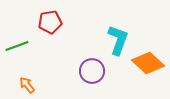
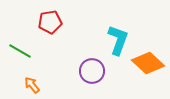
green line: moved 3 px right, 5 px down; rotated 50 degrees clockwise
orange arrow: moved 5 px right
